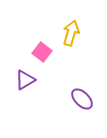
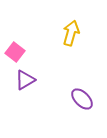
pink square: moved 27 px left
